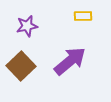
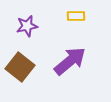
yellow rectangle: moved 7 px left
brown square: moved 1 px left, 1 px down; rotated 8 degrees counterclockwise
